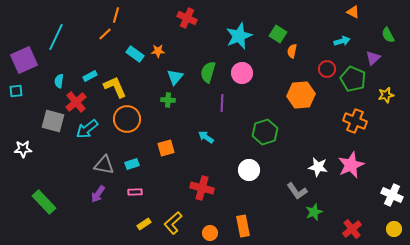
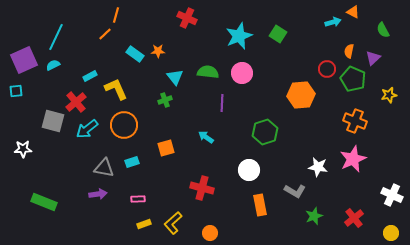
green semicircle at (388, 35): moved 5 px left, 5 px up
cyan arrow at (342, 41): moved 9 px left, 19 px up
orange semicircle at (292, 51): moved 57 px right
green semicircle at (208, 72): rotated 80 degrees clockwise
cyan triangle at (175, 77): rotated 18 degrees counterclockwise
cyan semicircle at (59, 81): moved 6 px left, 16 px up; rotated 56 degrees clockwise
yellow L-shape at (115, 87): moved 1 px right, 2 px down
yellow star at (386, 95): moved 3 px right
green cross at (168, 100): moved 3 px left; rotated 24 degrees counterclockwise
orange circle at (127, 119): moved 3 px left, 6 px down
cyan rectangle at (132, 164): moved 2 px up
gray triangle at (104, 165): moved 3 px down
pink star at (351, 165): moved 2 px right, 6 px up
gray L-shape at (297, 191): moved 2 px left; rotated 25 degrees counterclockwise
pink rectangle at (135, 192): moved 3 px right, 7 px down
purple arrow at (98, 194): rotated 132 degrees counterclockwise
green rectangle at (44, 202): rotated 25 degrees counterclockwise
green star at (314, 212): moved 4 px down
yellow rectangle at (144, 224): rotated 16 degrees clockwise
orange rectangle at (243, 226): moved 17 px right, 21 px up
red cross at (352, 229): moved 2 px right, 11 px up
yellow circle at (394, 229): moved 3 px left, 4 px down
